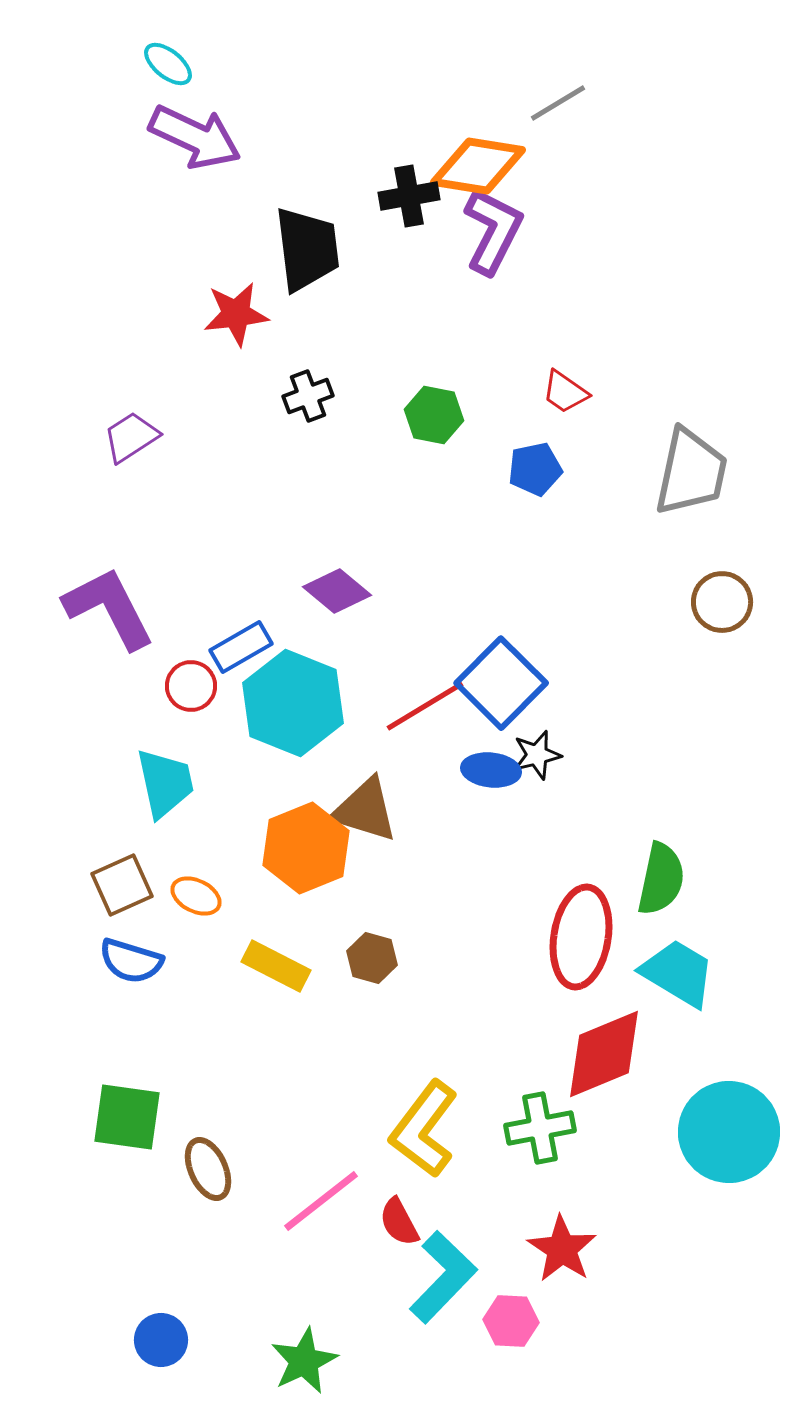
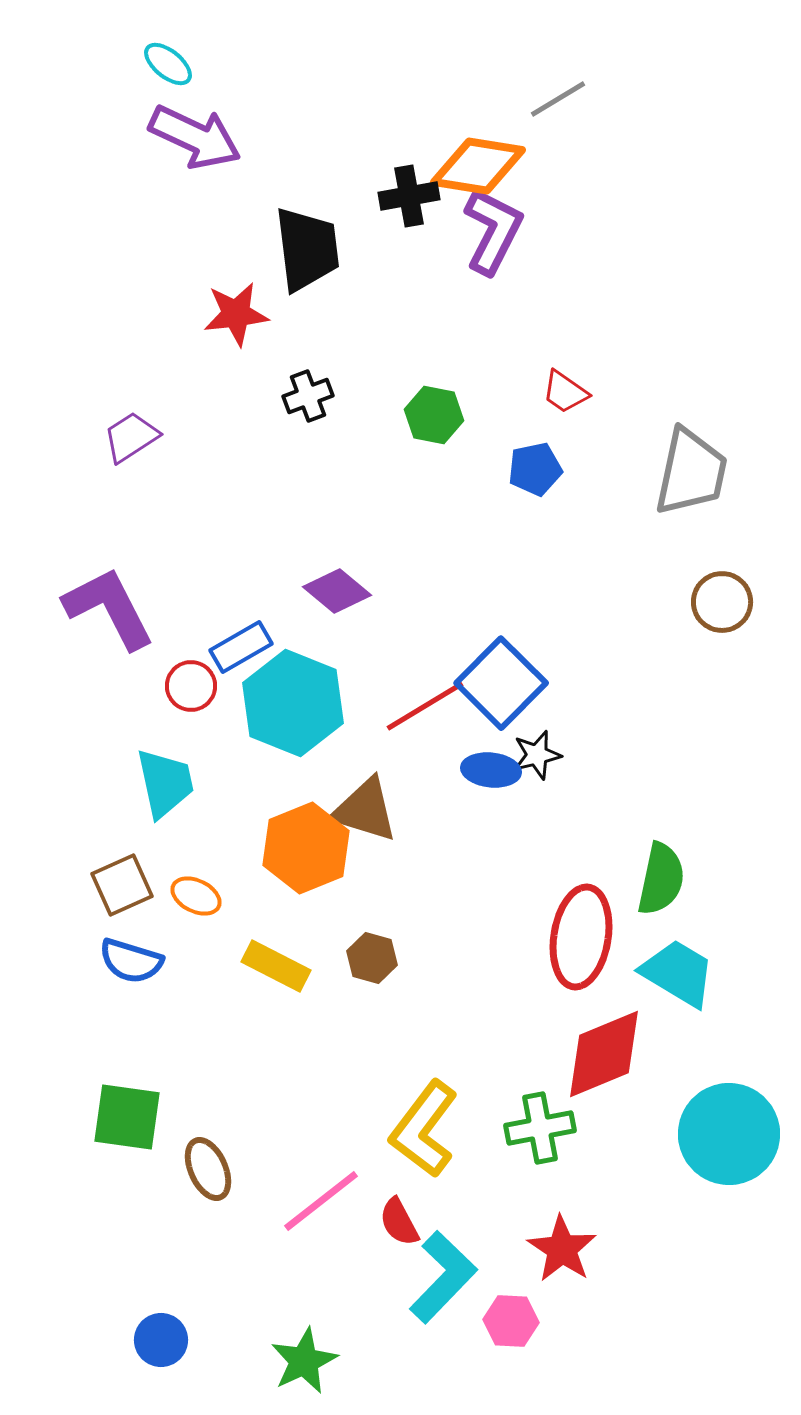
gray line at (558, 103): moved 4 px up
cyan circle at (729, 1132): moved 2 px down
